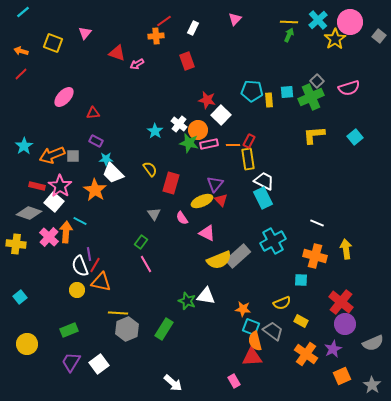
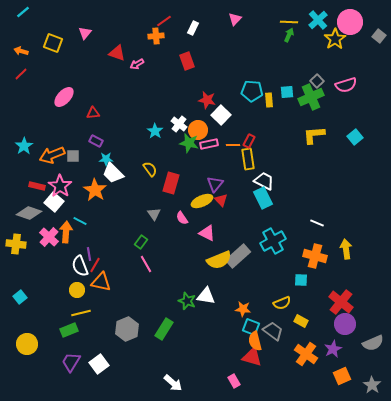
pink semicircle at (349, 88): moved 3 px left, 3 px up
yellow line at (118, 313): moved 37 px left; rotated 18 degrees counterclockwise
red triangle at (252, 357): rotated 20 degrees clockwise
